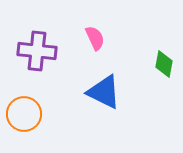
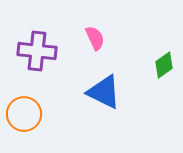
green diamond: moved 1 px down; rotated 44 degrees clockwise
